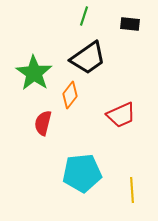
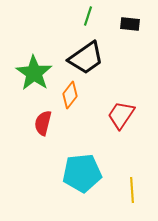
green line: moved 4 px right
black trapezoid: moved 2 px left
red trapezoid: rotated 148 degrees clockwise
